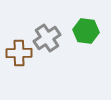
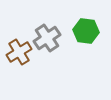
brown cross: moved 1 px up; rotated 30 degrees counterclockwise
